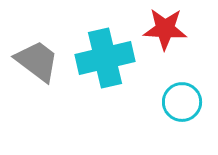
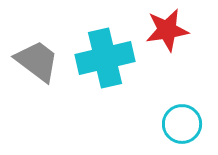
red star: moved 2 px right, 1 px down; rotated 12 degrees counterclockwise
cyan circle: moved 22 px down
